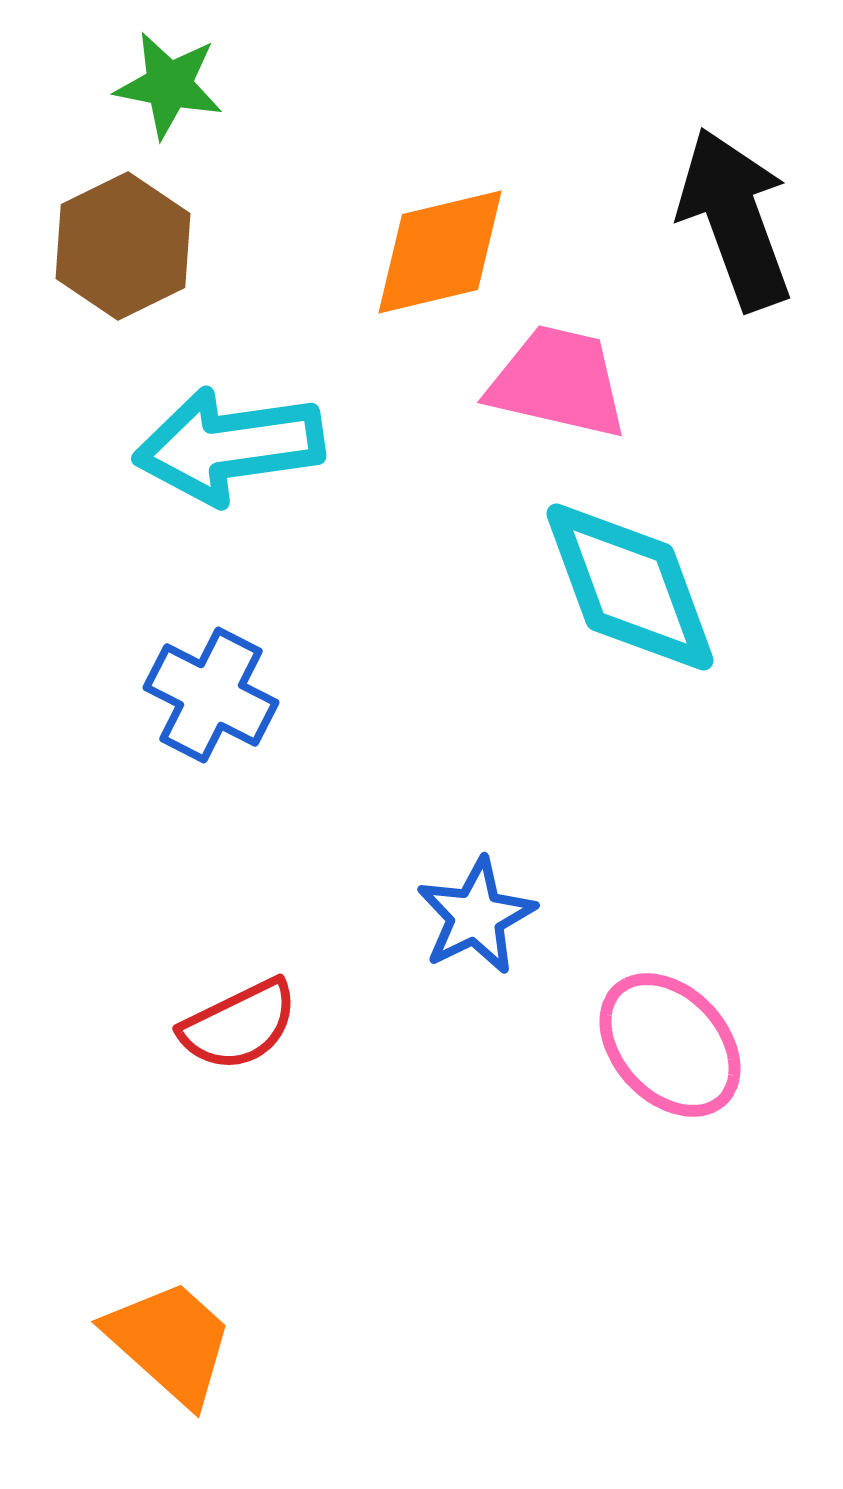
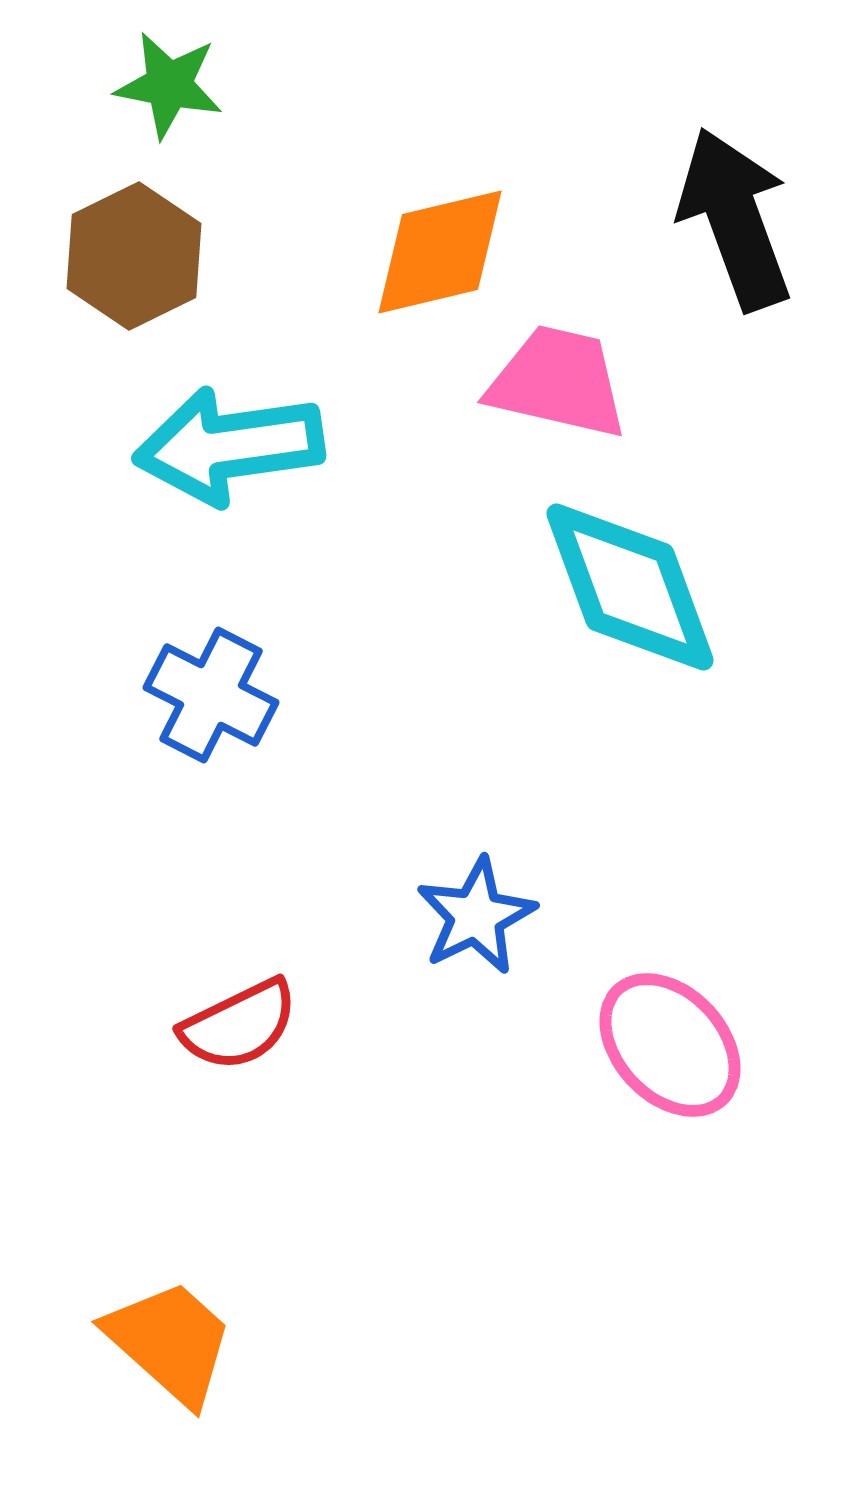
brown hexagon: moved 11 px right, 10 px down
